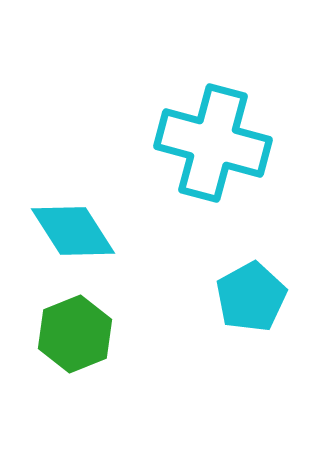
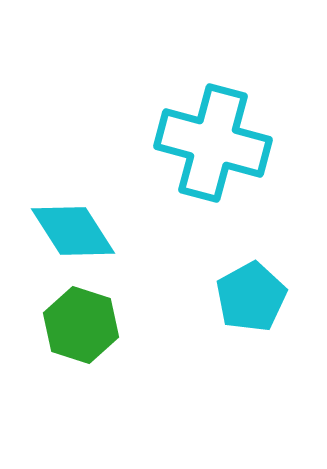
green hexagon: moved 6 px right, 9 px up; rotated 20 degrees counterclockwise
